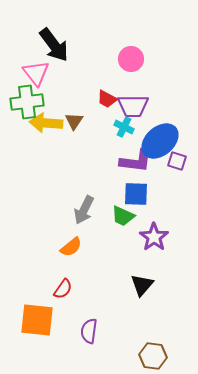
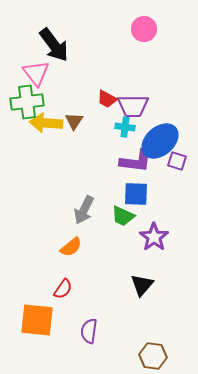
pink circle: moved 13 px right, 30 px up
cyan cross: moved 1 px right; rotated 18 degrees counterclockwise
